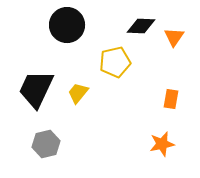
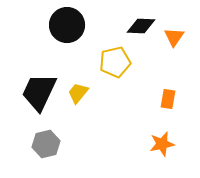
black trapezoid: moved 3 px right, 3 px down
orange rectangle: moved 3 px left
